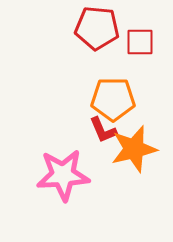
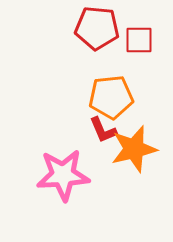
red square: moved 1 px left, 2 px up
orange pentagon: moved 2 px left, 2 px up; rotated 6 degrees counterclockwise
